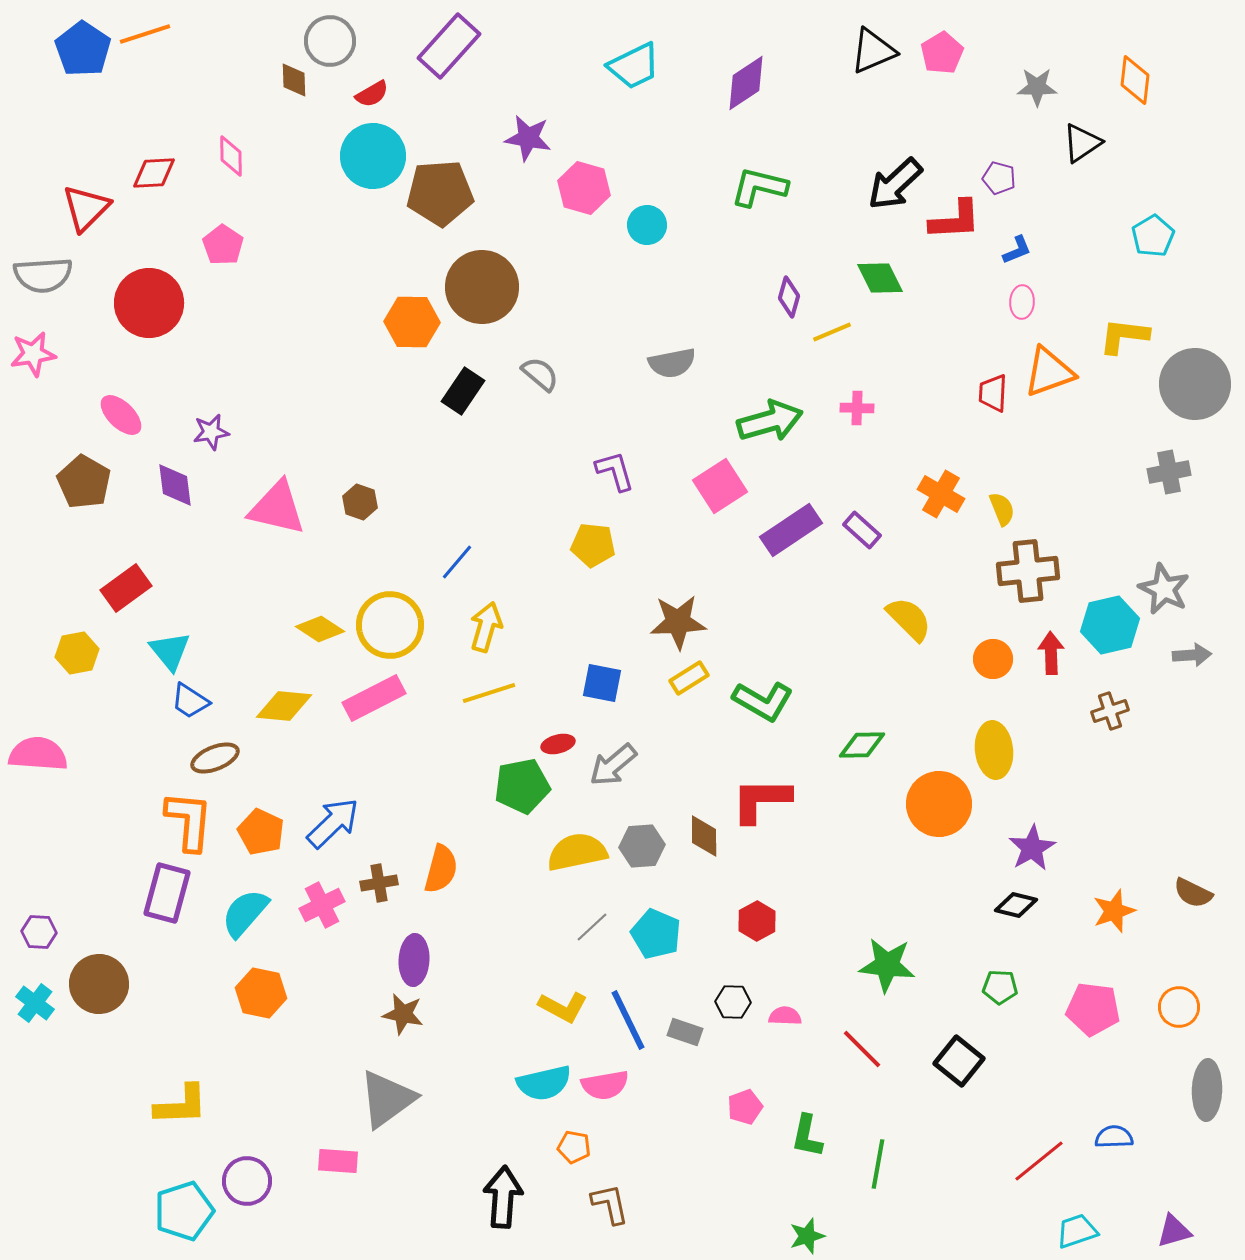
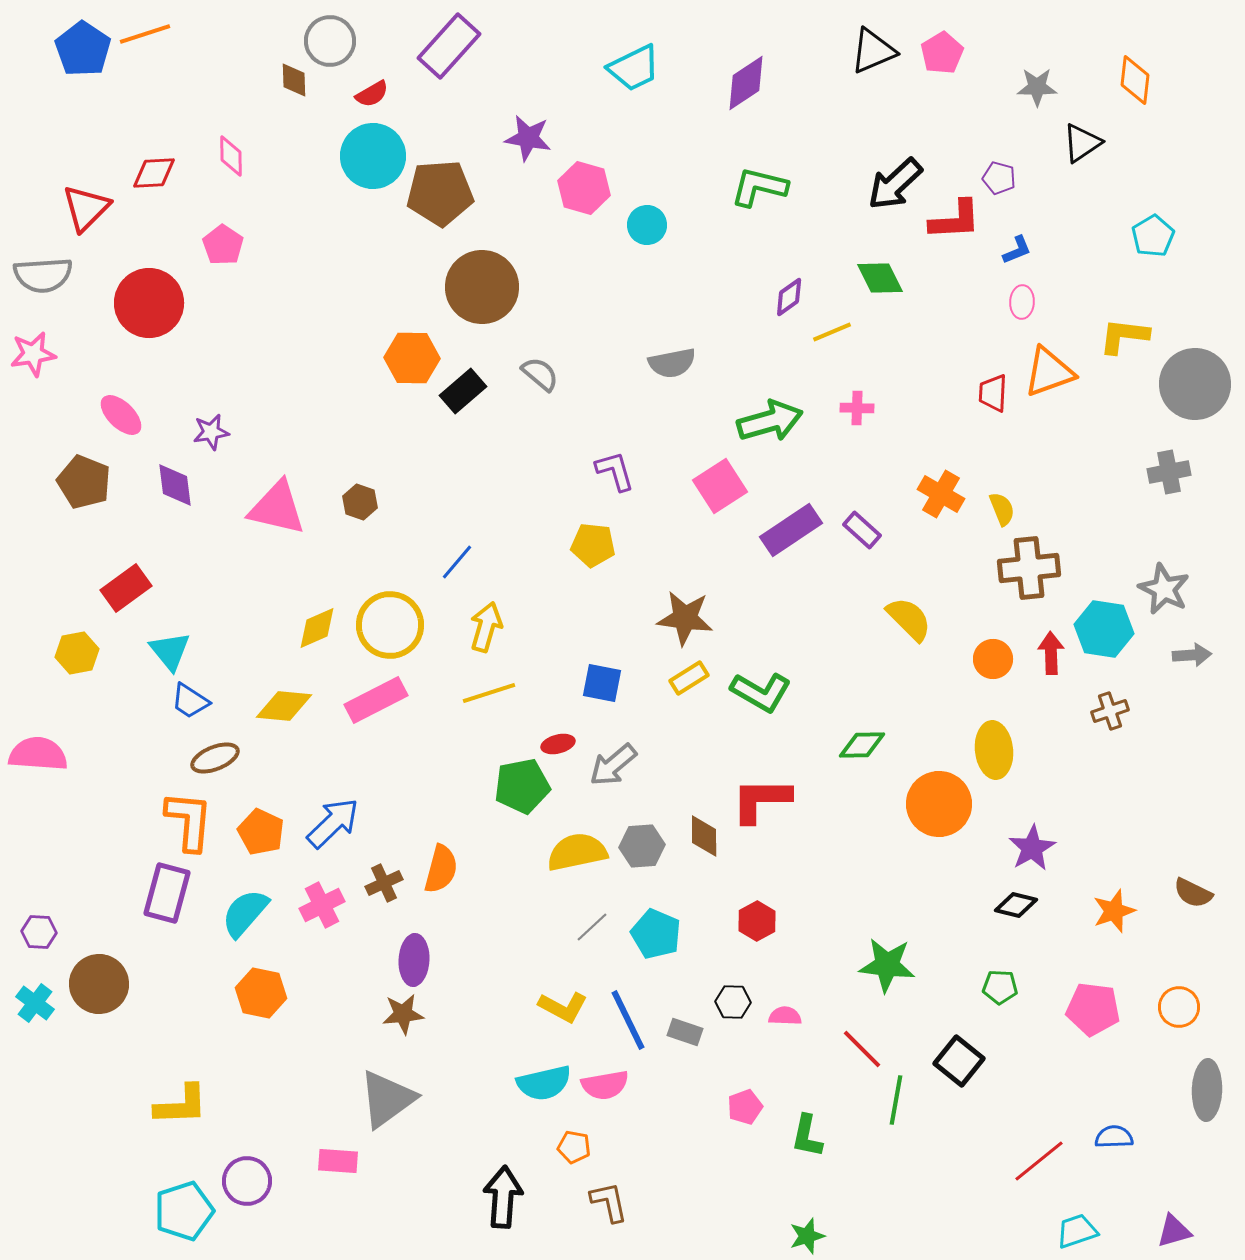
cyan trapezoid at (634, 66): moved 2 px down
purple diamond at (789, 297): rotated 39 degrees clockwise
orange hexagon at (412, 322): moved 36 px down
black rectangle at (463, 391): rotated 15 degrees clockwise
brown pentagon at (84, 482): rotated 8 degrees counterclockwise
brown cross at (1028, 571): moved 1 px right, 3 px up
brown star at (678, 622): moved 7 px right, 4 px up; rotated 10 degrees clockwise
cyan hexagon at (1110, 625): moved 6 px left, 4 px down; rotated 22 degrees clockwise
yellow diamond at (320, 629): moved 3 px left, 1 px up; rotated 57 degrees counterclockwise
pink rectangle at (374, 698): moved 2 px right, 2 px down
green L-shape at (763, 701): moved 2 px left, 9 px up
brown cross at (379, 883): moved 5 px right; rotated 15 degrees counterclockwise
brown star at (403, 1014): rotated 18 degrees counterclockwise
green line at (878, 1164): moved 18 px right, 64 px up
brown L-shape at (610, 1204): moved 1 px left, 2 px up
